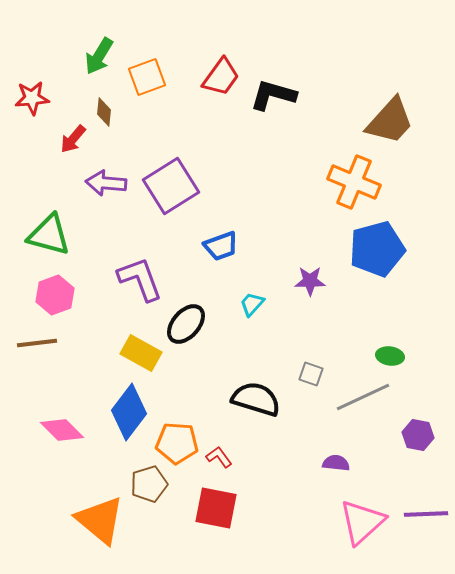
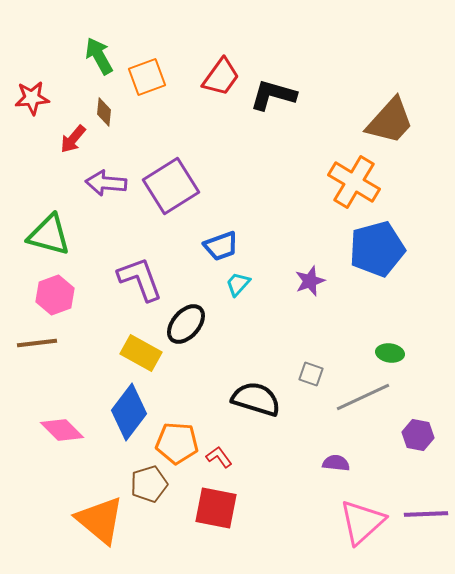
green arrow: rotated 120 degrees clockwise
orange cross: rotated 9 degrees clockwise
purple star: rotated 20 degrees counterclockwise
cyan trapezoid: moved 14 px left, 20 px up
green ellipse: moved 3 px up
